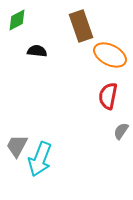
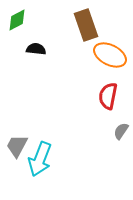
brown rectangle: moved 5 px right, 1 px up
black semicircle: moved 1 px left, 2 px up
